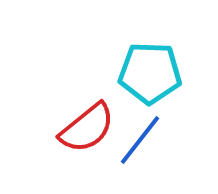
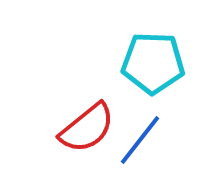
cyan pentagon: moved 3 px right, 10 px up
